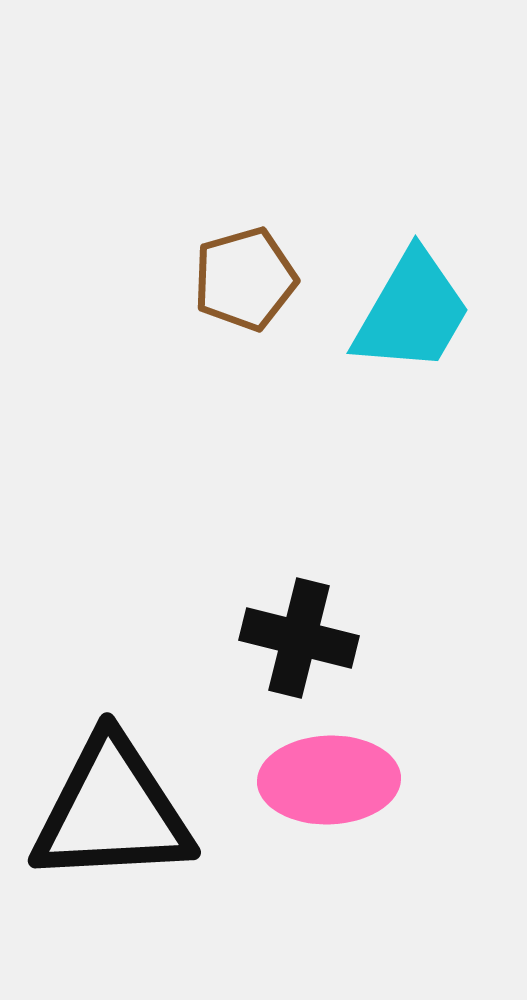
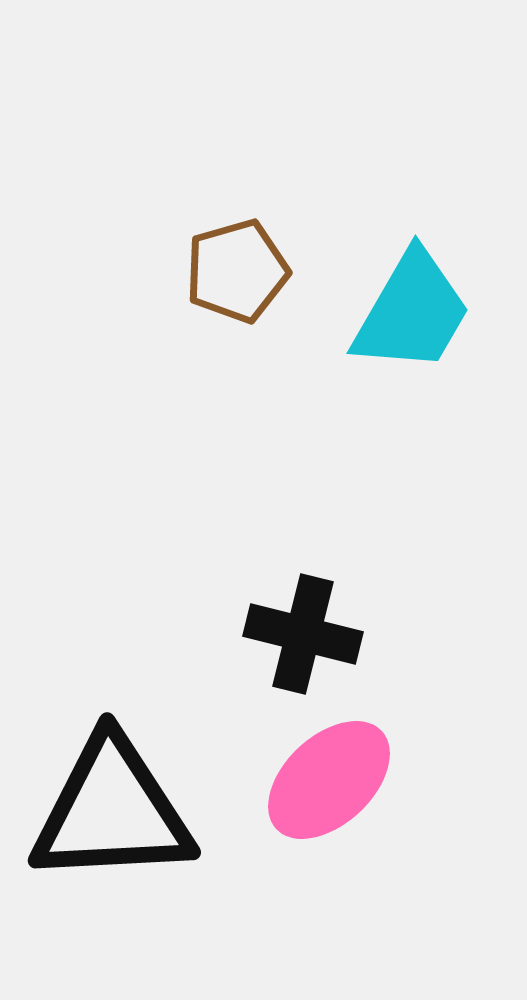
brown pentagon: moved 8 px left, 8 px up
black cross: moved 4 px right, 4 px up
pink ellipse: rotated 41 degrees counterclockwise
